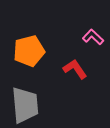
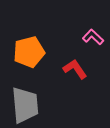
orange pentagon: moved 1 px down
